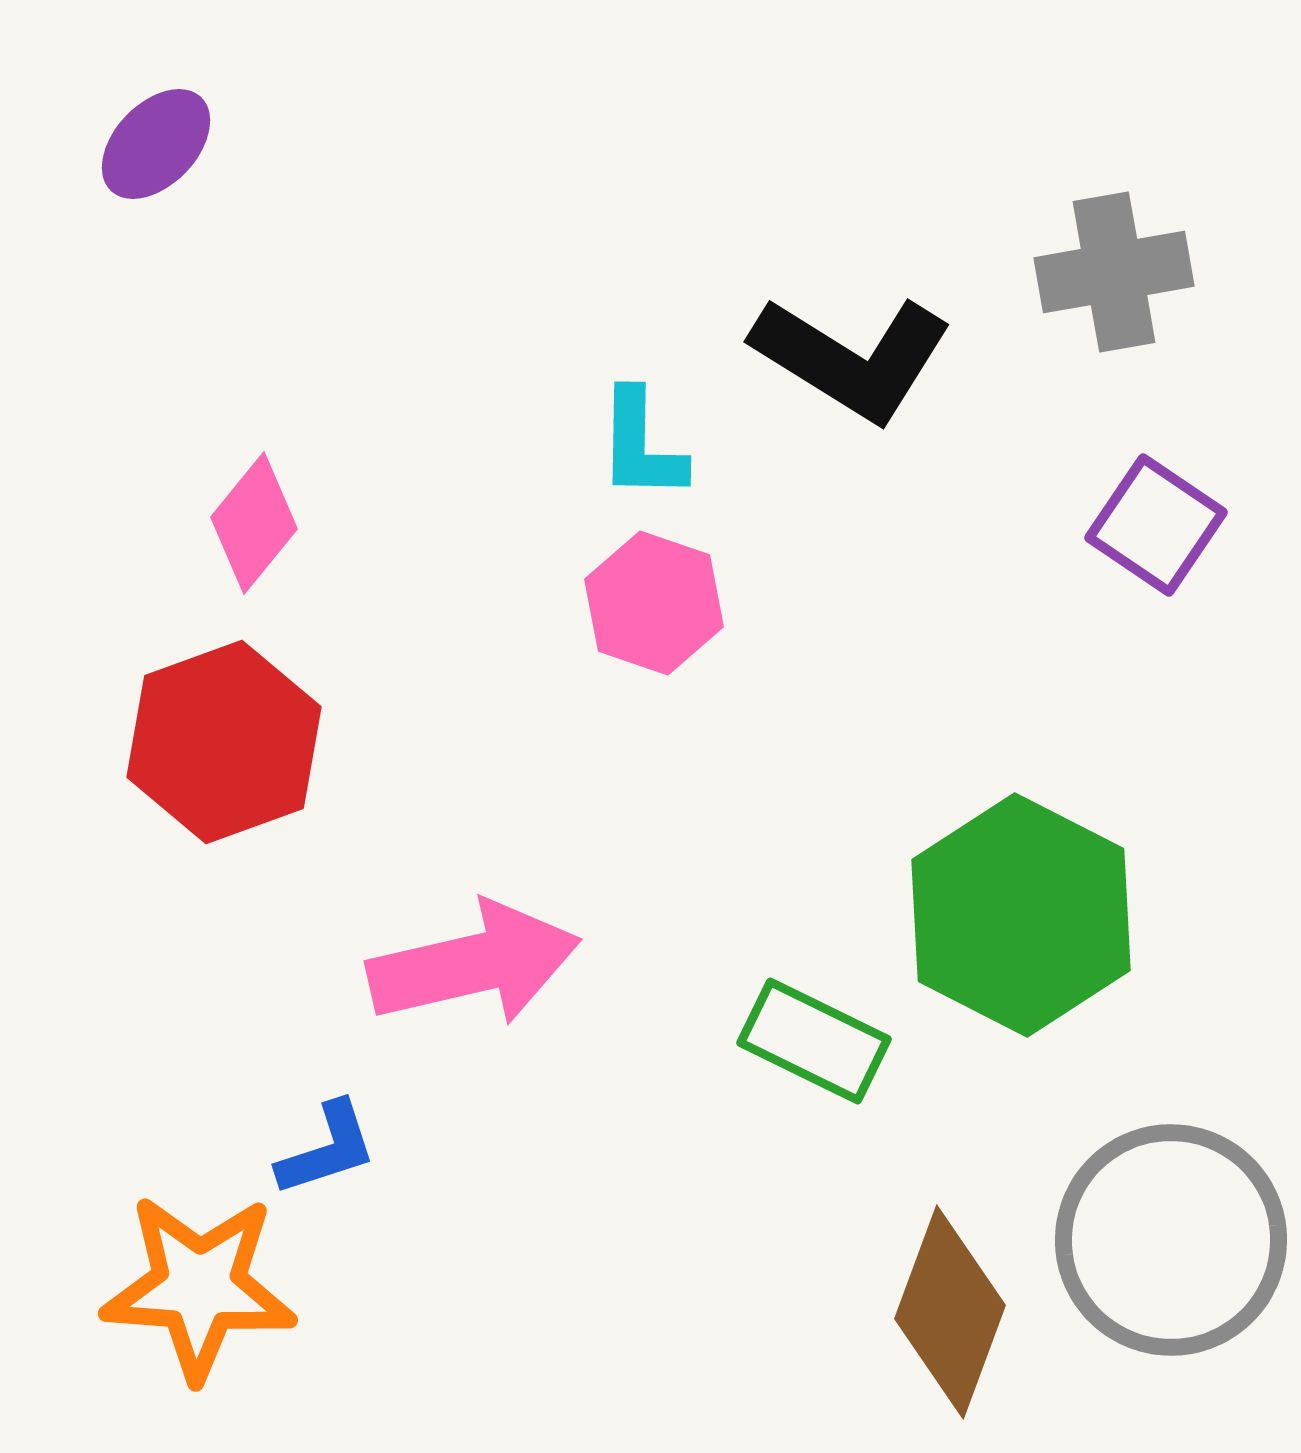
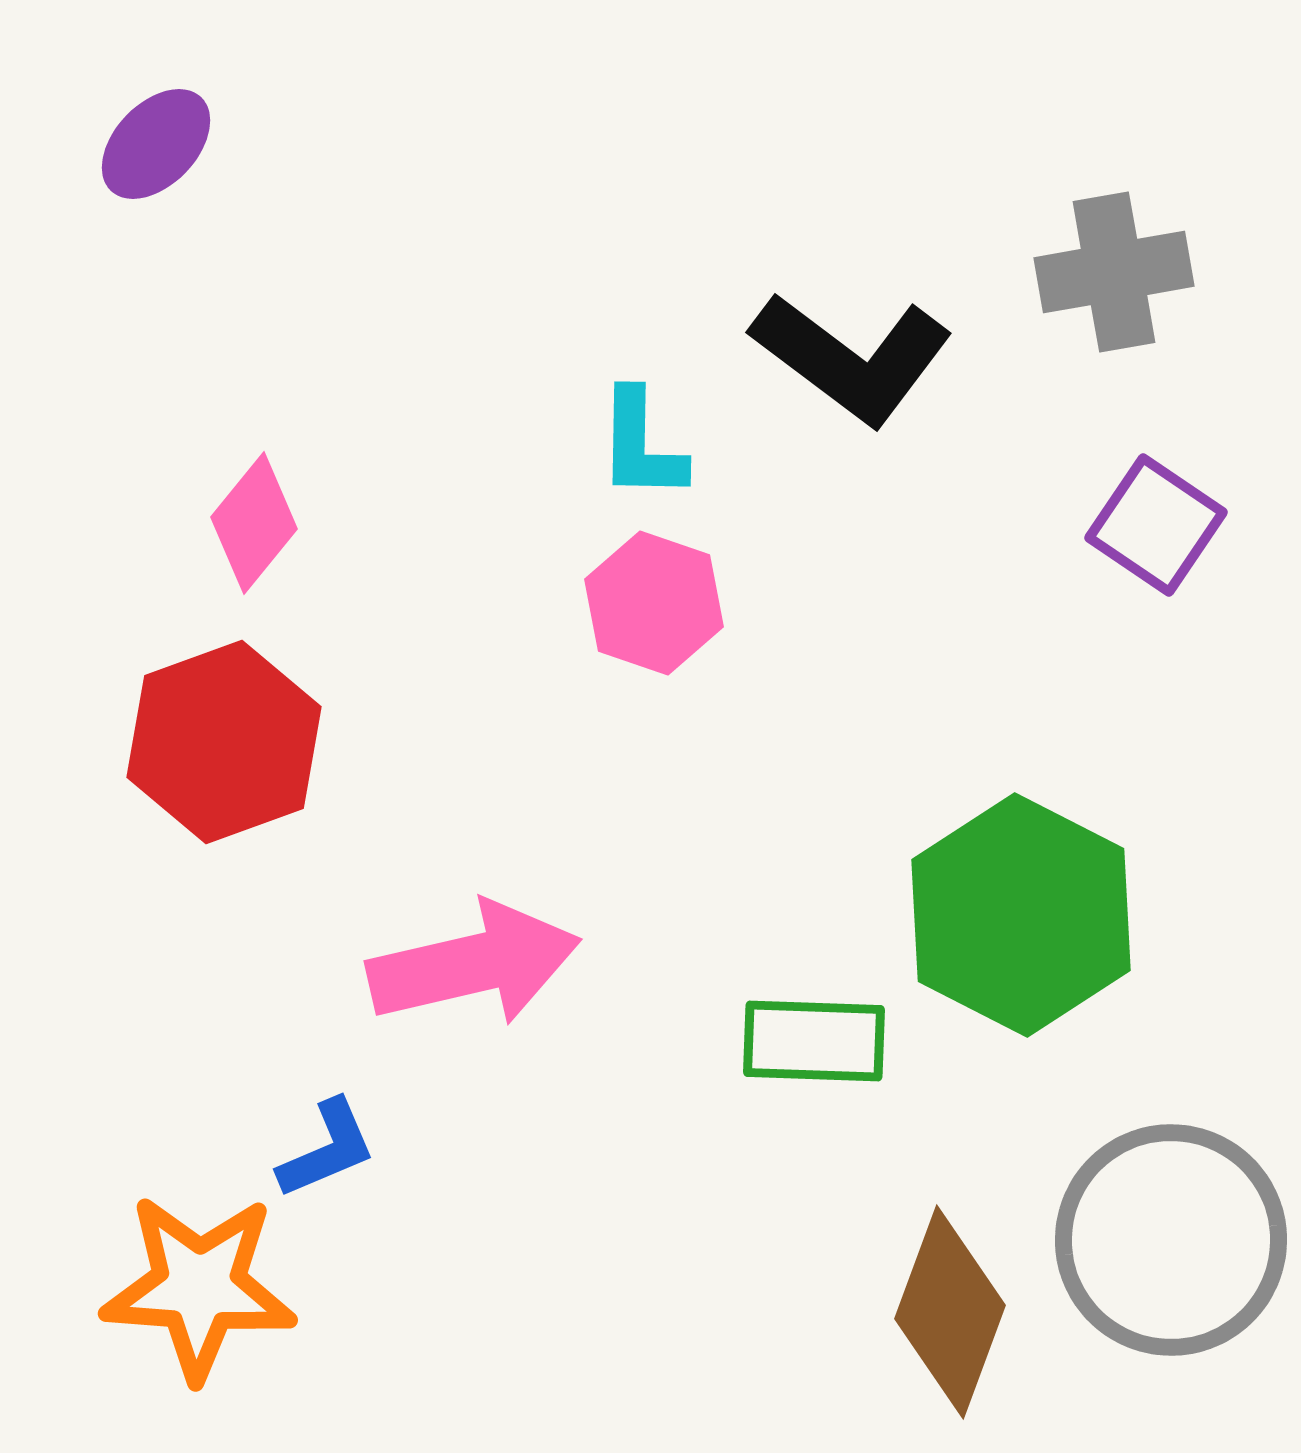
black L-shape: rotated 5 degrees clockwise
green rectangle: rotated 24 degrees counterclockwise
blue L-shape: rotated 5 degrees counterclockwise
